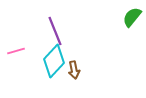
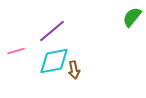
purple line: moved 3 px left; rotated 72 degrees clockwise
cyan diamond: rotated 36 degrees clockwise
